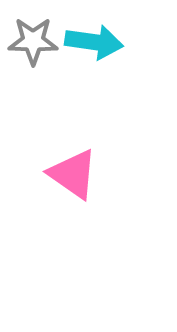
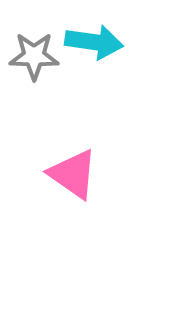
gray star: moved 1 px right, 15 px down
